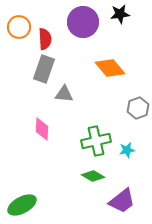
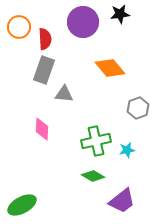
gray rectangle: moved 1 px down
